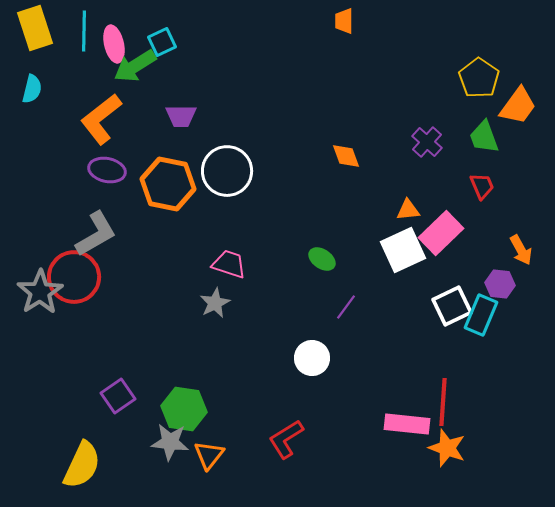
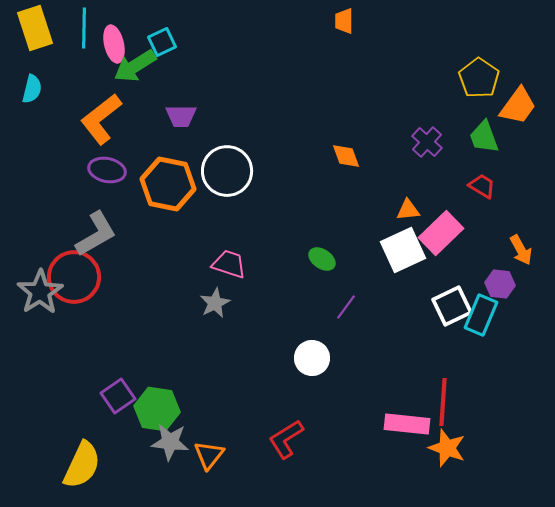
cyan line at (84, 31): moved 3 px up
red trapezoid at (482, 186): rotated 36 degrees counterclockwise
green hexagon at (184, 409): moved 27 px left
